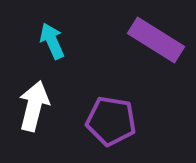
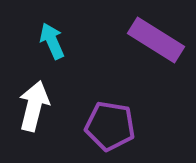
purple pentagon: moved 1 px left, 5 px down
